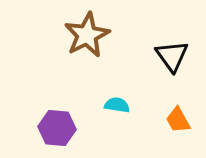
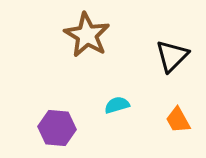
brown star: rotated 15 degrees counterclockwise
black triangle: rotated 21 degrees clockwise
cyan semicircle: rotated 25 degrees counterclockwise
